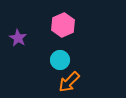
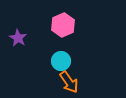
cyan circle: moved 1 px right, 1 px down
orange arrow: rotated 80 degrees counterclockwise
